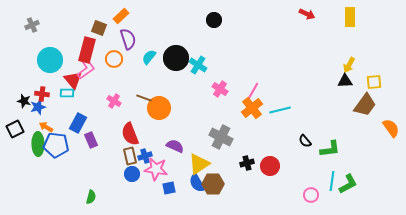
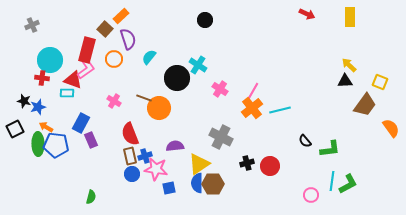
black circle at (214, 20): moved 9 px left
brown square at (99, 28): moved 6 px right, 1 px down; rotated 21 degrees clockwise
black circle at (176, 58): moved 1 px right, 20 px down
yellow arrow at (349, 65): rotated 105 degrees clockwise
red triangle at (73, 80): rotated 30 degrees counterclockwise
yellow square at (374, 82): moved 6 px right; rotated 28 degrees clockwise
red cross at (42, 94): moved 16 px up
blue rectangle at (78, 123): moved 3 px right
purple semicircle at (175, 146): rotated 30 degrees counterclockwise
blue semicircle at (197, 183): rotated 30 degrees clockwise
